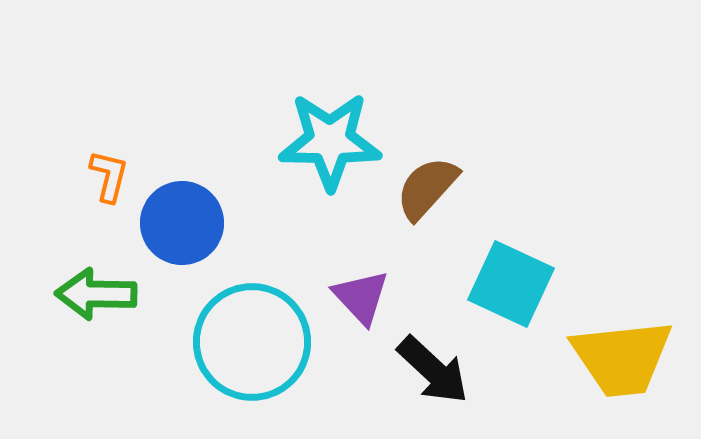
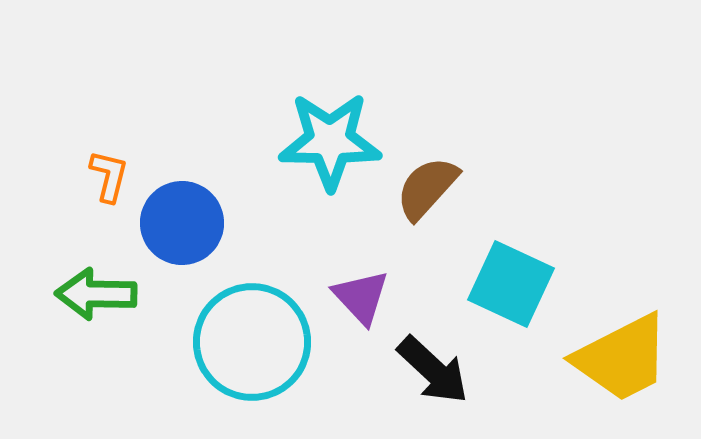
yellow trapezoid: rotated 21 degrees counterclockwise
